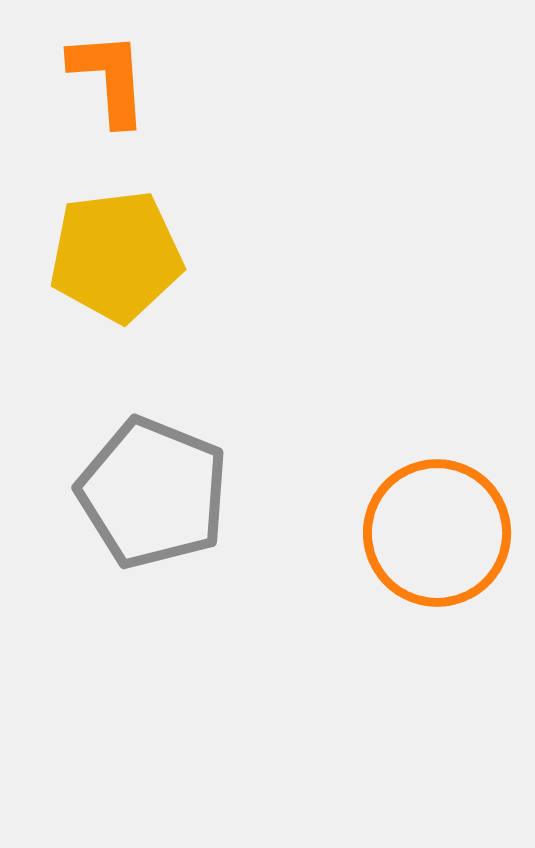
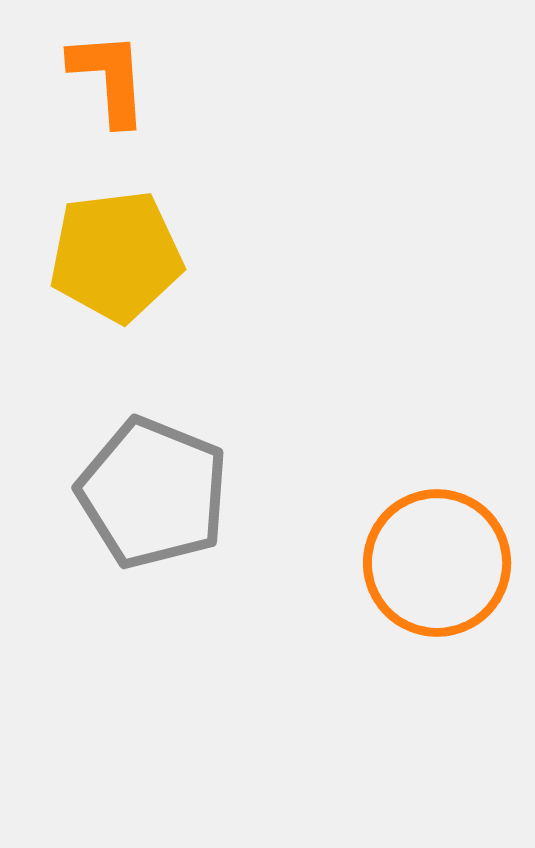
orange circle: moved 30 px down
